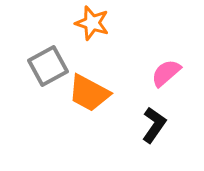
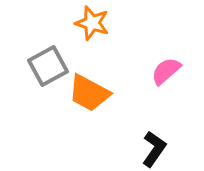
pink semicircle: moved 2 px up
black L-shape: moved 24 px down
